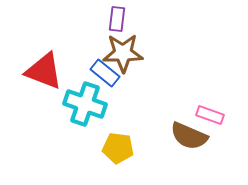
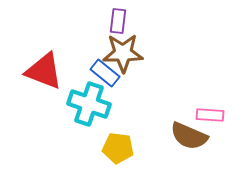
purple rectangle: moved 1 px right, 2 px down
cyan cross: moved 4 px right
pink rectangle: rotated 16 degrees counterclockwise
